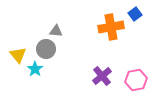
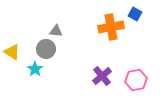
blue square: rotated 24 degrees counterclockwise
yellow triangle: moved 6 px left, 3 px up; rotated 18 degrees counterclockwise
